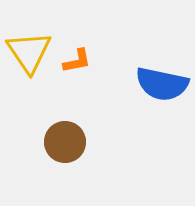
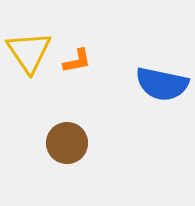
brown circle: moved 2 px right, 1 px down
